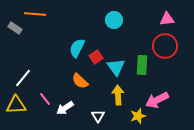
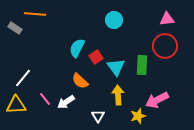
white arrow: moved 1 px right, 6 px up
